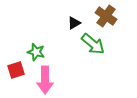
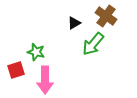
green arrow: rotated 90 degrees clockwise
